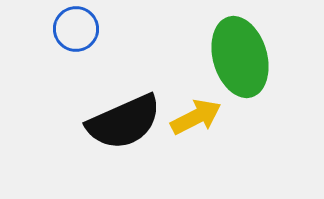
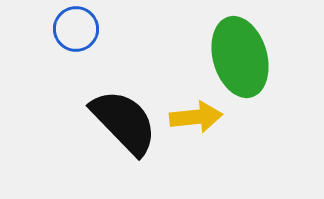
yellow arrow: rotated 21 degrees clockwise
black semicircle: rotated 110 degrees counterclockwise
